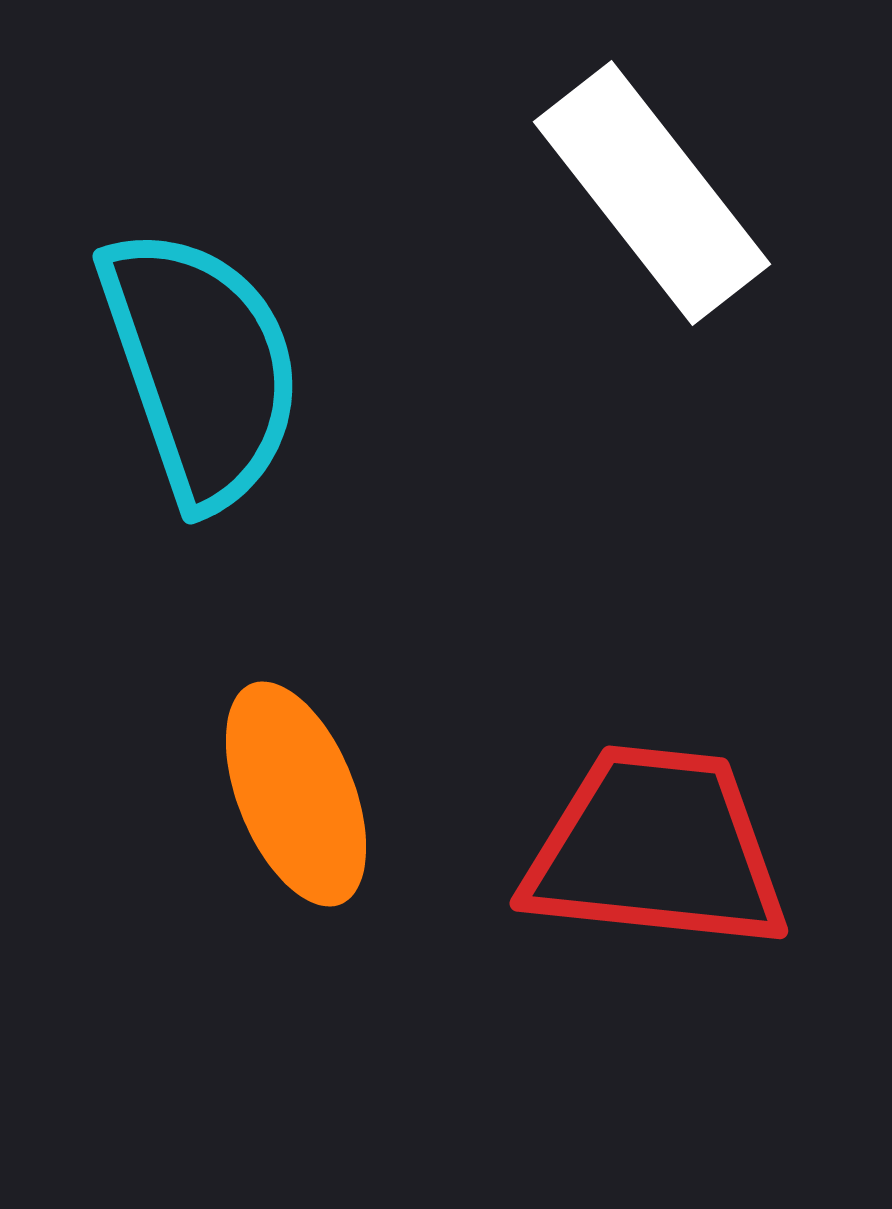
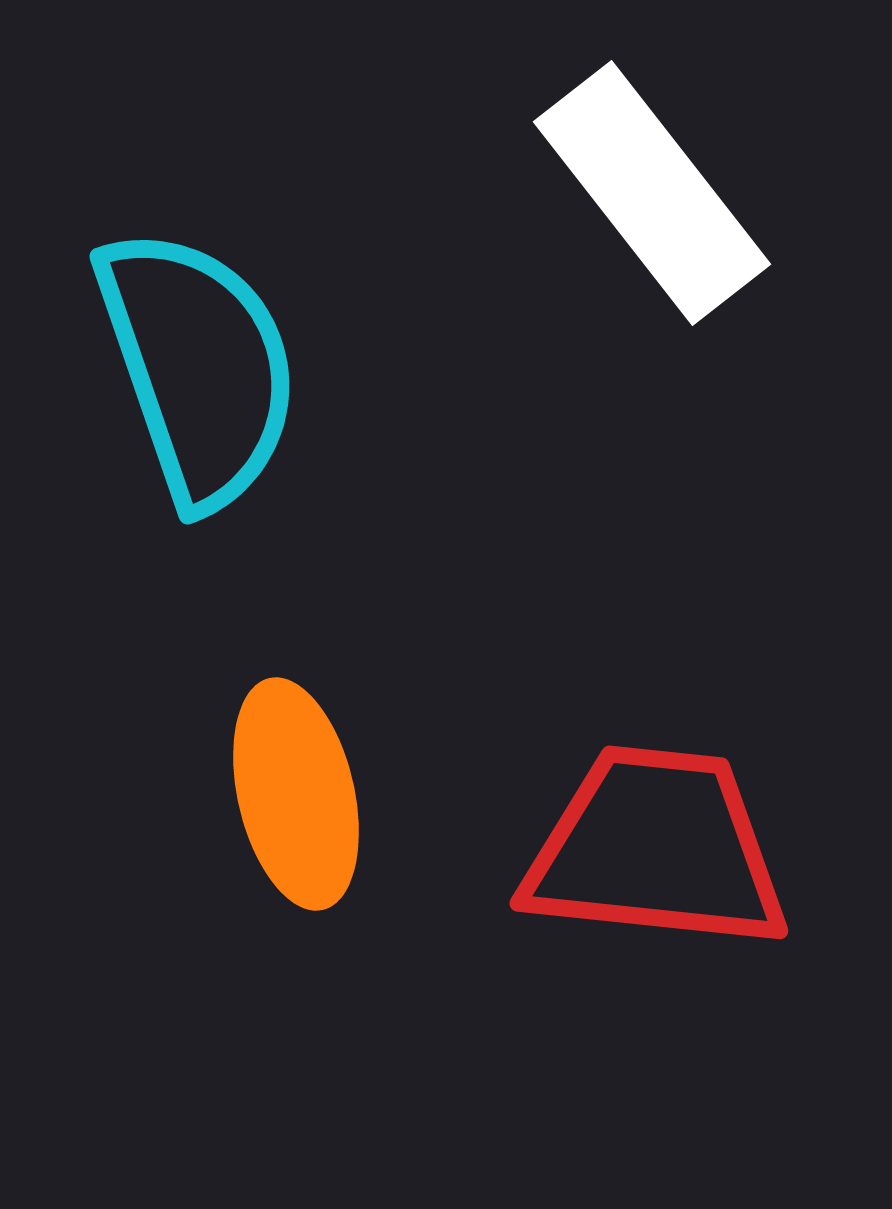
cyan semicircle: moved 3 px left
orange ellipse: rotated 9 degrees clockwise
